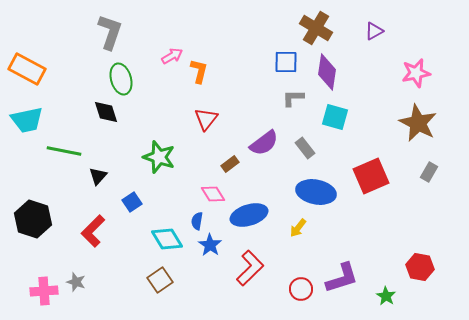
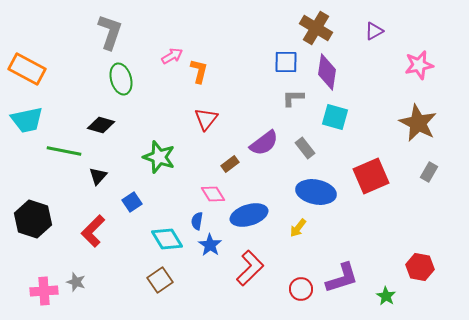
pink star at (416, 73): moved 3 px right, 8 px up
black diamond at (106, 112): moved 5 px left, 13 px down; rotated 56 degrees counterclockwise
